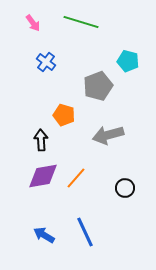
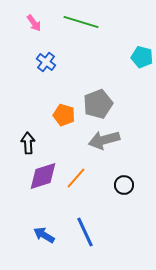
pink arrow: moved 1 px right
cyan pentagon: moved 14 px right, 4 px up
gray pentagon: moved 18 px down
gray arrow: moved 4 px left, 5 px down
black arrow: moved 13 px left, 3 px down
purple diamond: rotated 8 degrees counterclockwise
black circle: moved 1 px left, 3 px up
